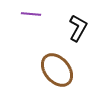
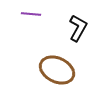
brown ellipse: rotated 24 degrees counterclockwise
